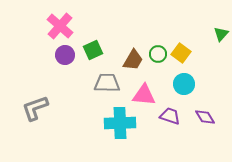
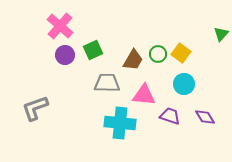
cyan cross: rotated 8 degrees clockwise
